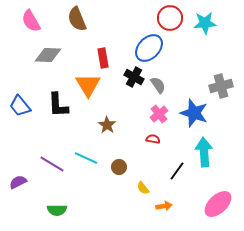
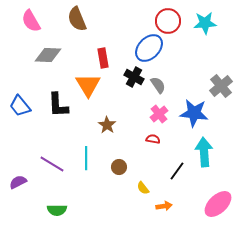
red circle: moved 2 px left, 3 px down
gray cross: rotated 25 degrees counterclockwise
blue star: rotated 12 degrees counterclockwise
cyan line: rotated 65 degrees clockwise
